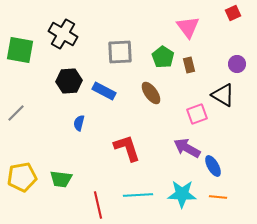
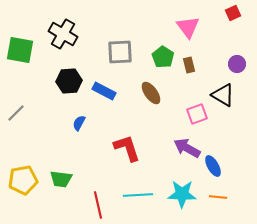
blue semicircle: rotated 14 degrees clockwise
yellow pentagon: moved 1 px right, 3 px down
